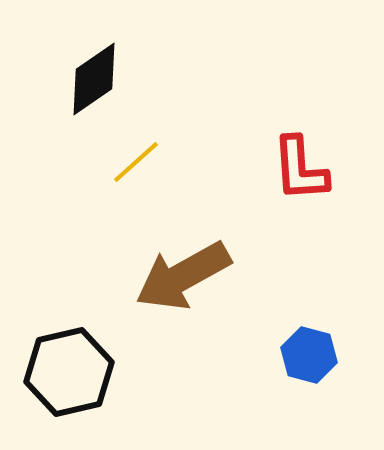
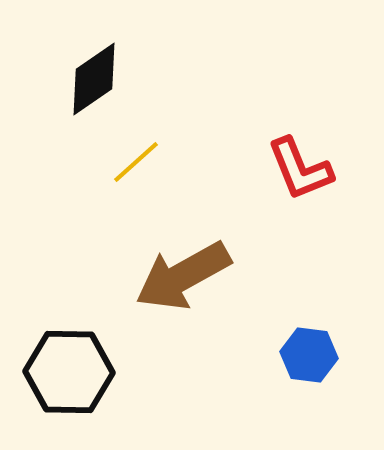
red L-shape: rotated 18 degrees counterclockwise
blue hexagon: rotated 8 degrees counterclockwise
black hexagon: rotated 14 degrees clockwise
